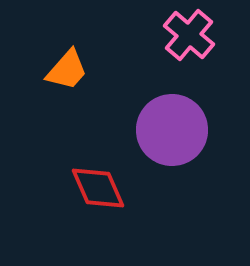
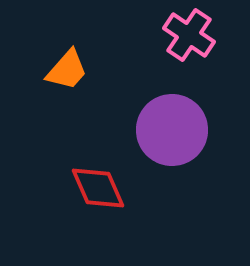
pink cross: rotated 6 degrees counterclockwise
